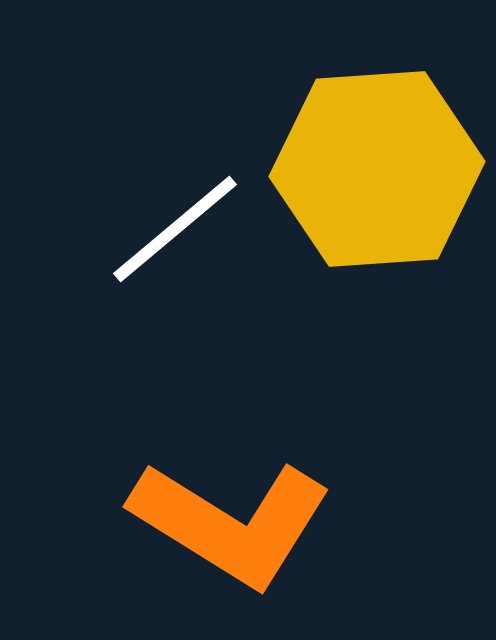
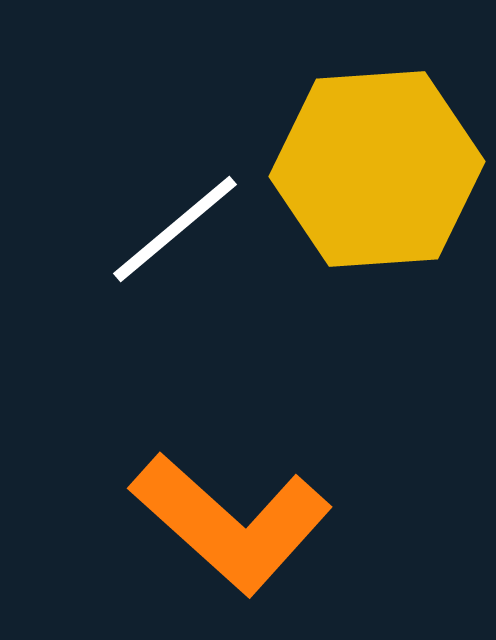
orange L-shape: rotated 10 degrees clockwise
